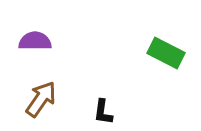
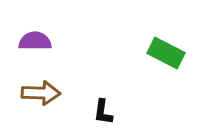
brown arrow: moved 6 px up; rotated 57 degrees clockwise
